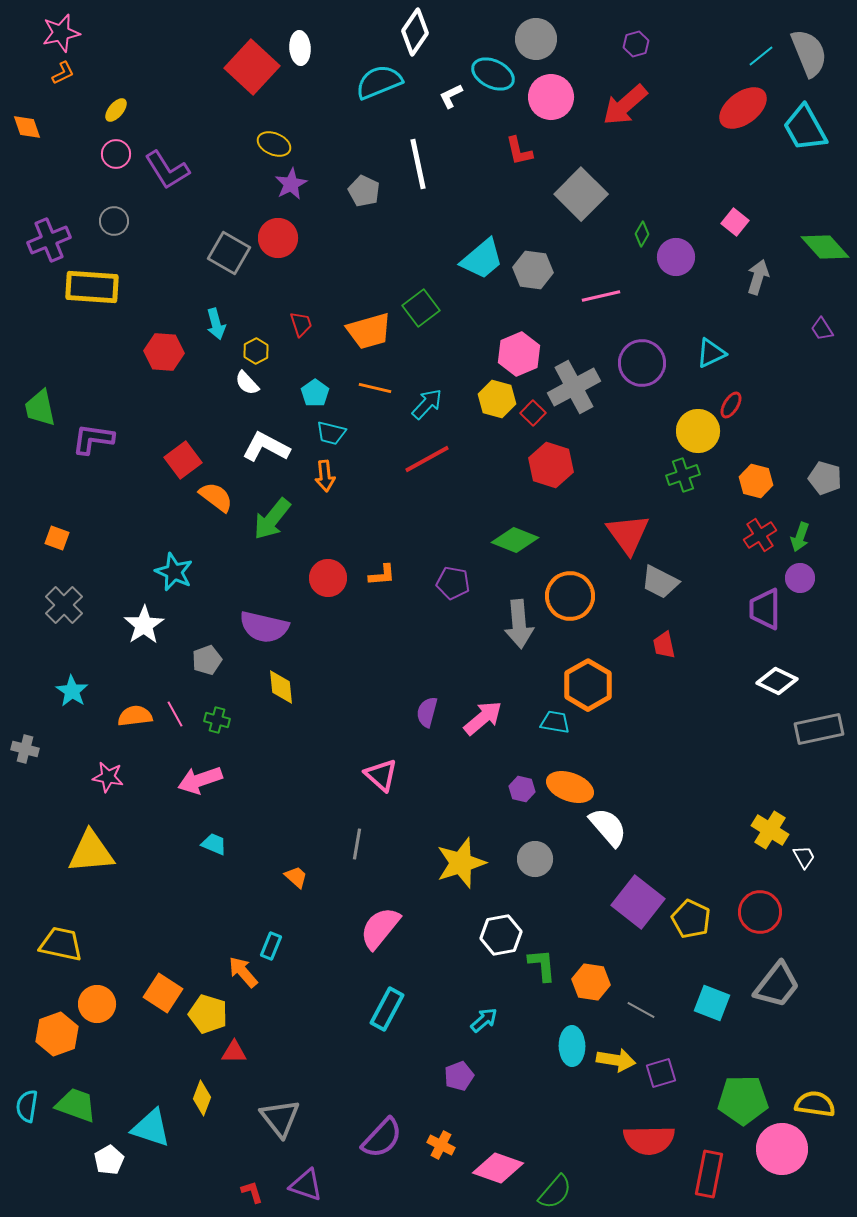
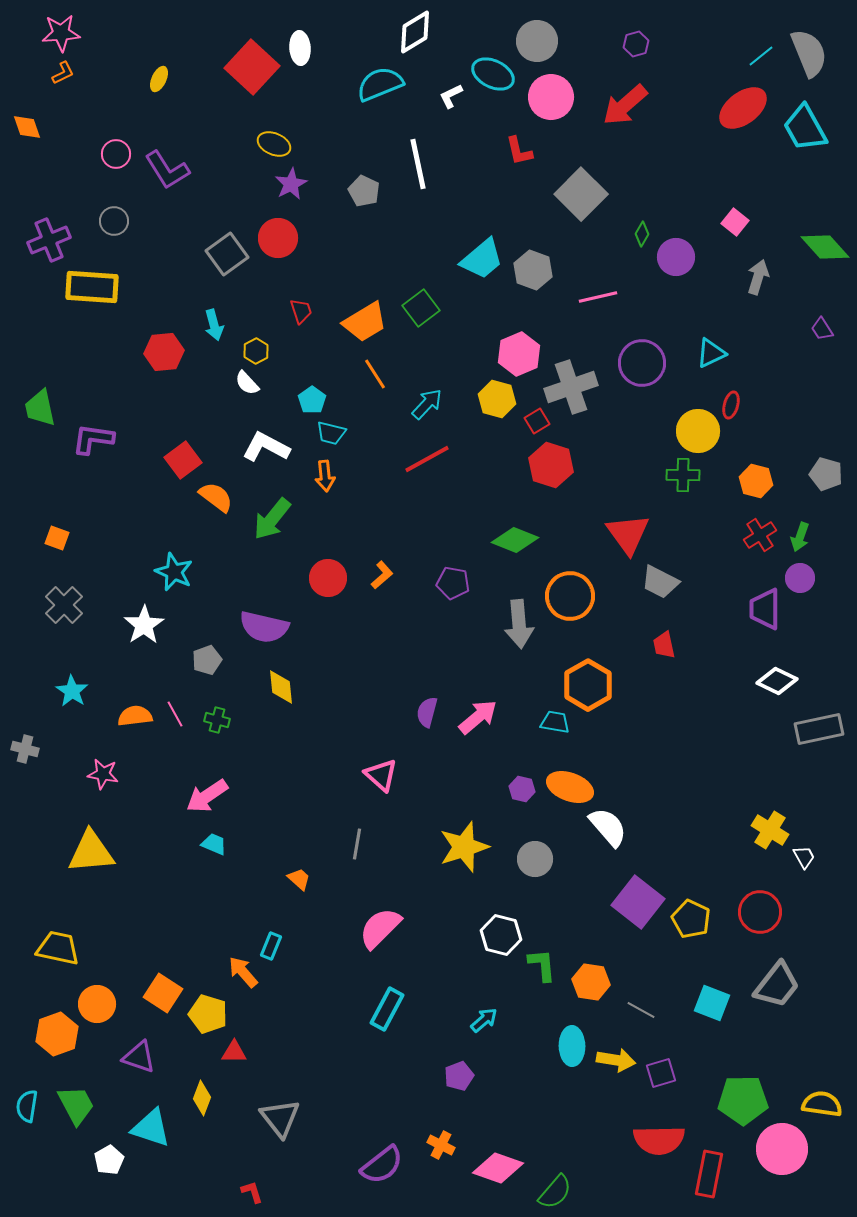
white diamond at (415, 32): rotated 24 degrees clockwise
pink star at (61, 33): rotated 9 degrees clockwise
gray circle at (536, 39): moved 1 px right, 2 px down
cyan semicircle at (379, 82): moved 1 px right, 2 px down
yellow ellipse at (116, 110): moved 43 px right, 31 px up; rotated 15 degrees counterclockwise
gray square at (229, 253): moved 2 px left, 1 px down; rotated 24 degrees clockwise
gray hexagon at (533, 270): rotated 12 degrees clockwise
pink line at (601, 296): moved 3 px left, 1 px down
cyan arrow at (216, 324): moved 2 px left, 1 px down
red trapezoid at (301, 324): moved 13 px up
orange trapezoid at (369, 331): moved 4 px left, 9 px up; rotated 15 degrees counterclockwise
red hexagon at (164, 352): rotated 9 degrees counterclockwise
gray cross at (574, 387): moved 3 px left; rotated 9 degrees clockwise
orange line at (375, 388): moved 14 px up; rotated 44 degrees clockwise
cyan pentagon at (315, 393): moved 3 px left, 7 px down
red ellipse at (731, 405): rotated 16 degrees counterclockwise
red square at (533, 413): moved 4 px right, 8 px down; rotated 15 degrees clockwise
green cross at (683, 475): rotated 20 degrees clockwise
gray pentagon at (825, 478): moved 1 px right, 4 px up
orange L-shape at (382, 575): rotated 36 degrees counterclockwise
pink arrow at (483, 718): moved 5 px left, 1 px up
pink star at (108, 777): moved 5 px left, 3 px up
pink arrow at (200, 780): moved 7 px right, 16 px down; rotated 15 degrees counterclockwise
yellow star at (461, 863): moved 3 px right, 16 px up
orange trapezoid at (296, 877): moved 3 px right, 2 px down
pink semicircle at (380, 928): rotated 6 degrees clockwise
white hexagon at (501, 935): rotated 24 degrees clockwise
yellow trapezoid at (61, 944): moved 3 px left, 4 px down
yellow semicircle at (815, 1104): moved 7 px right
green trapezoid at (76, 1105): rotated 42 degrees clockwise
purple semicircle at (382, 1138): moved 27 px down; rotated 9 degrees clockwise
red semicircle at (649, 1140): moved 10 px right
purple triangle at (306, 1185): moved 167 px left, 128 px up
